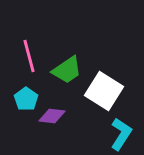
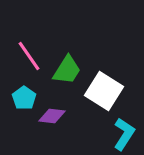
pink line: rotated 20 degrees counterclockwise
green trapezoid: rotated 24 degrees counterclockwise
cyan pentagon: moved 2 px left, 1 px up
cyan L-shape: moved 3 px right
